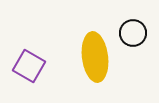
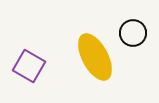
yellow ellipse: rotated 21 degrees counterclockwise
